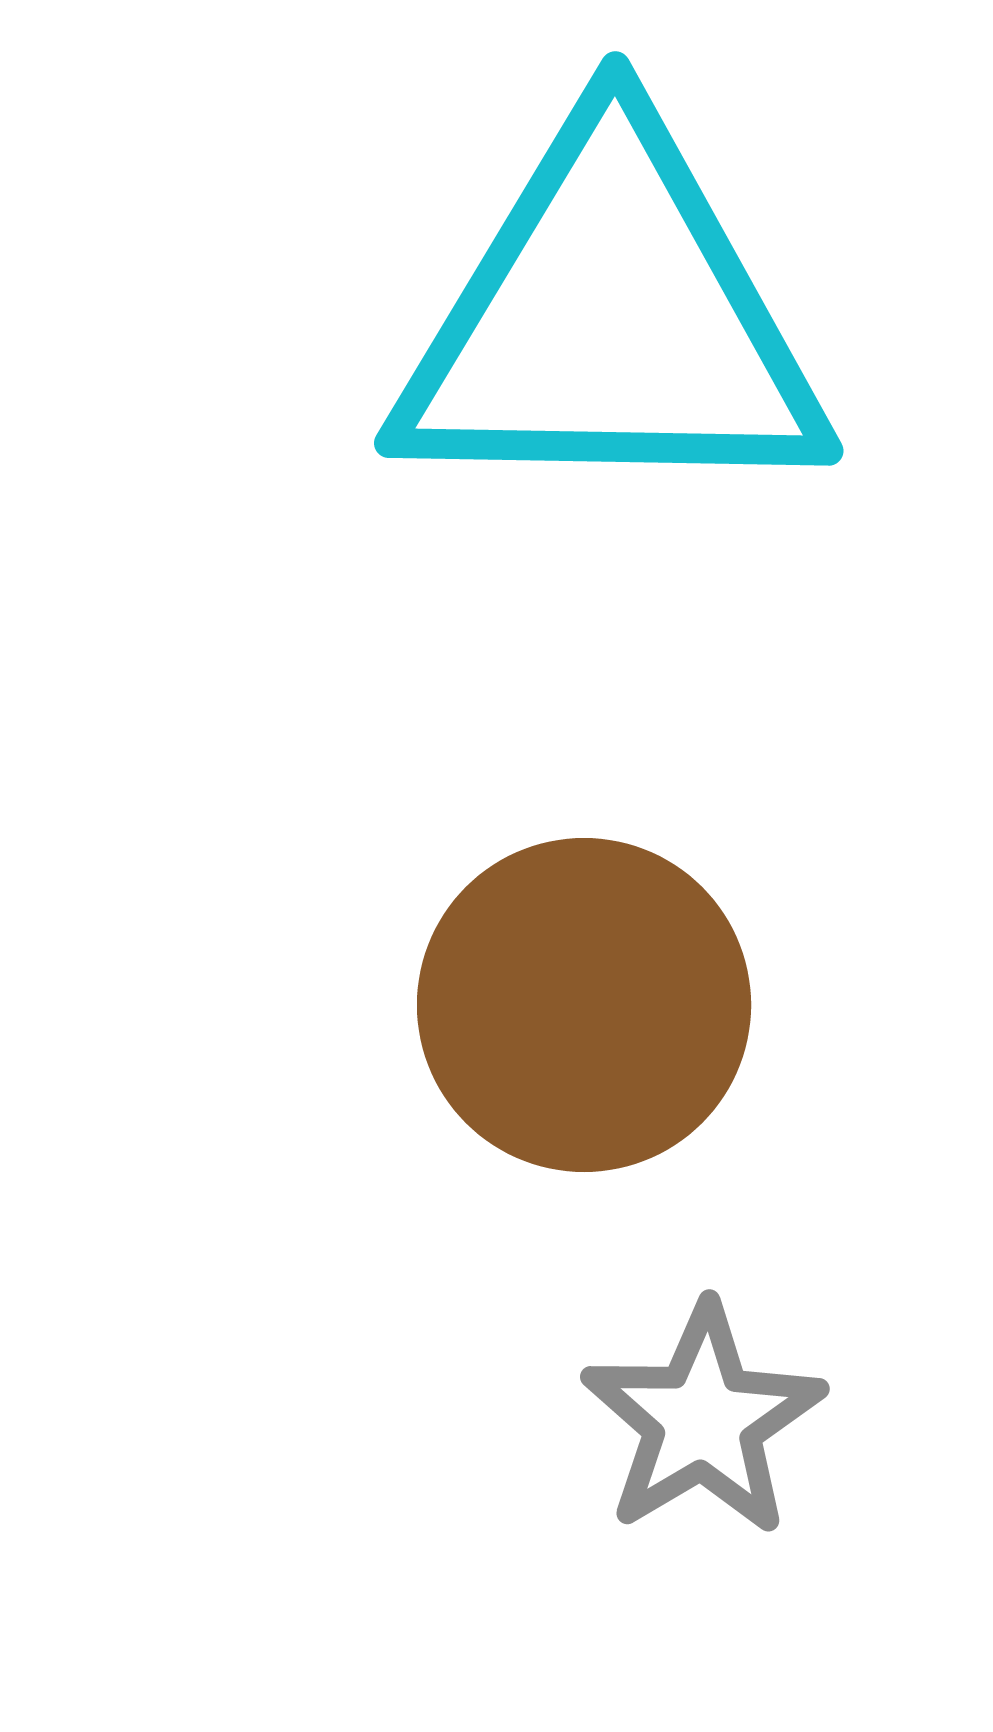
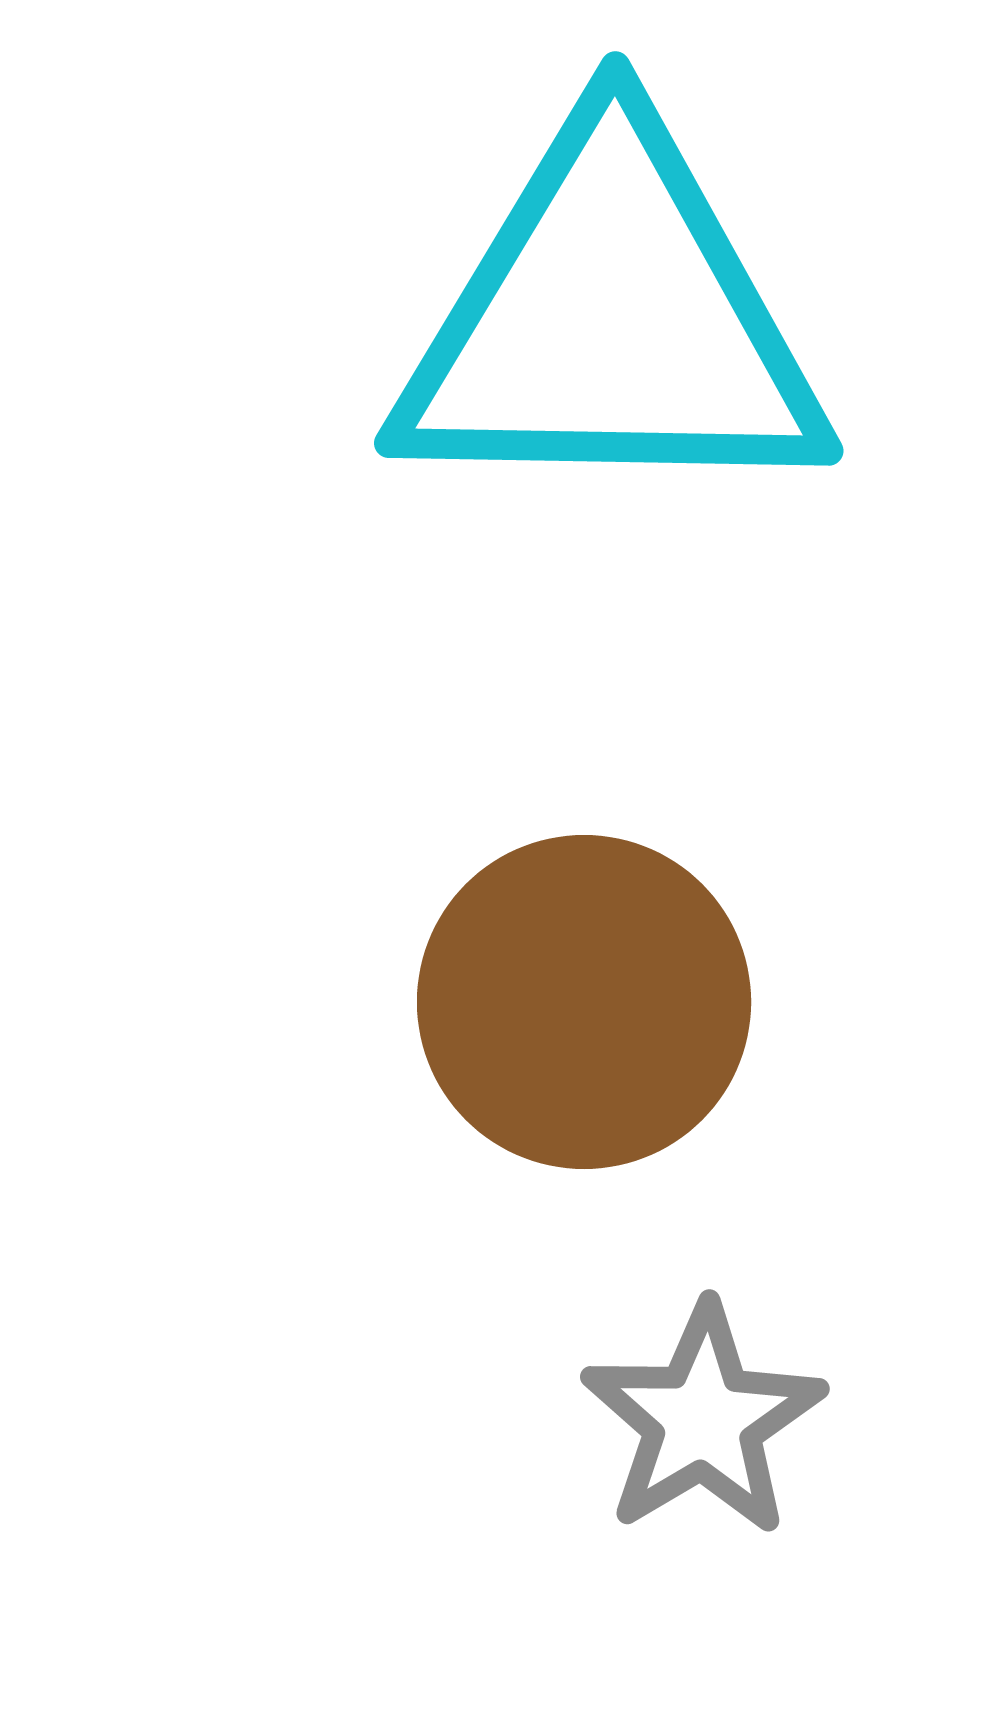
brown circle: moved 3 px up
